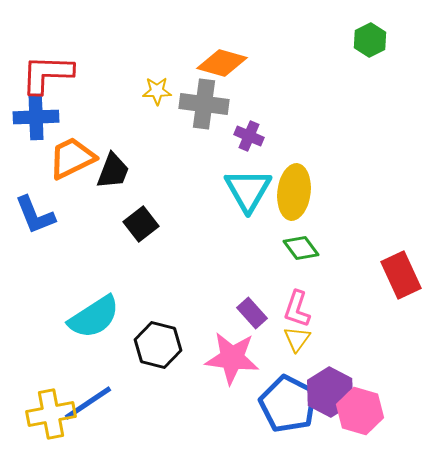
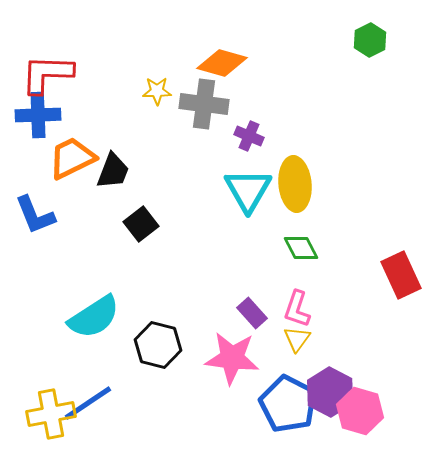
blue cross: moved 2 px right, 2 px up
yellow ellipse: moved 1 px right, 8 px up; rotated 12 degrees counterclockwise
green diamond: rotated 9 degrees clockwise
